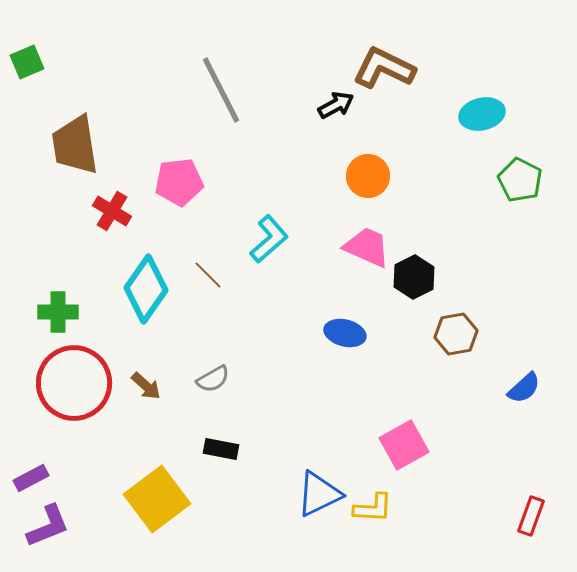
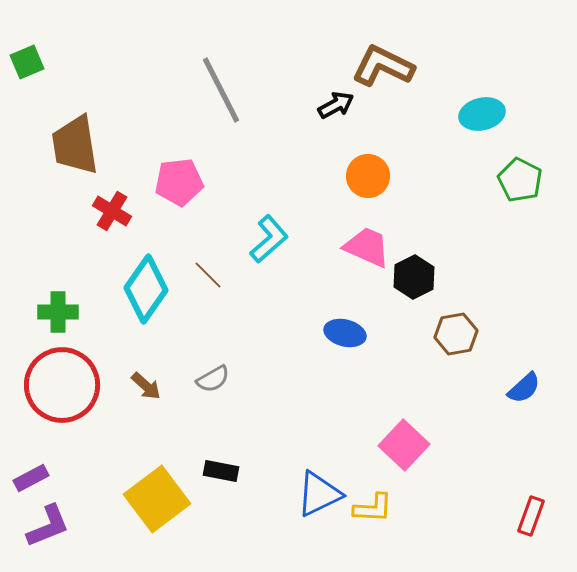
brown L-shape: moved 1 px left, 2 px up
red circle: moved 12 px left, 2 px down
pink square: rotated 18 degrees counterclockwise
black rectangle: moved 22 px down
